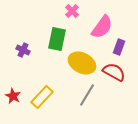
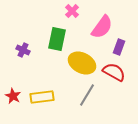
yellow rectangle: rotated 40 degrees clockwise
